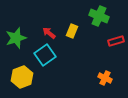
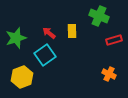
yellow rectangle: rotated 24 degrees counterclockwise
red rectangle: moved 2 px left, 1 px up
orange cross: moved 4 px right, 4 px up
